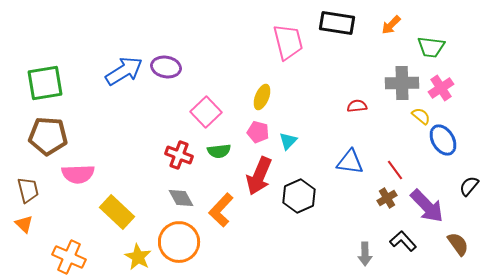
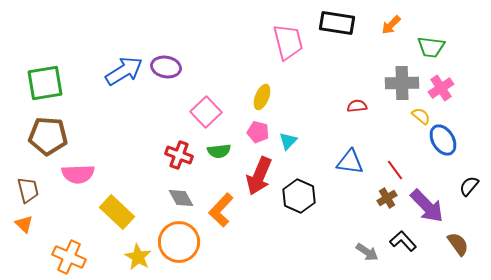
black hexagon: rotated 12 degrees counterclockwise
gray arrow: moved 2 px right, 2 px up; rotated 55 degrees counterclockwise
